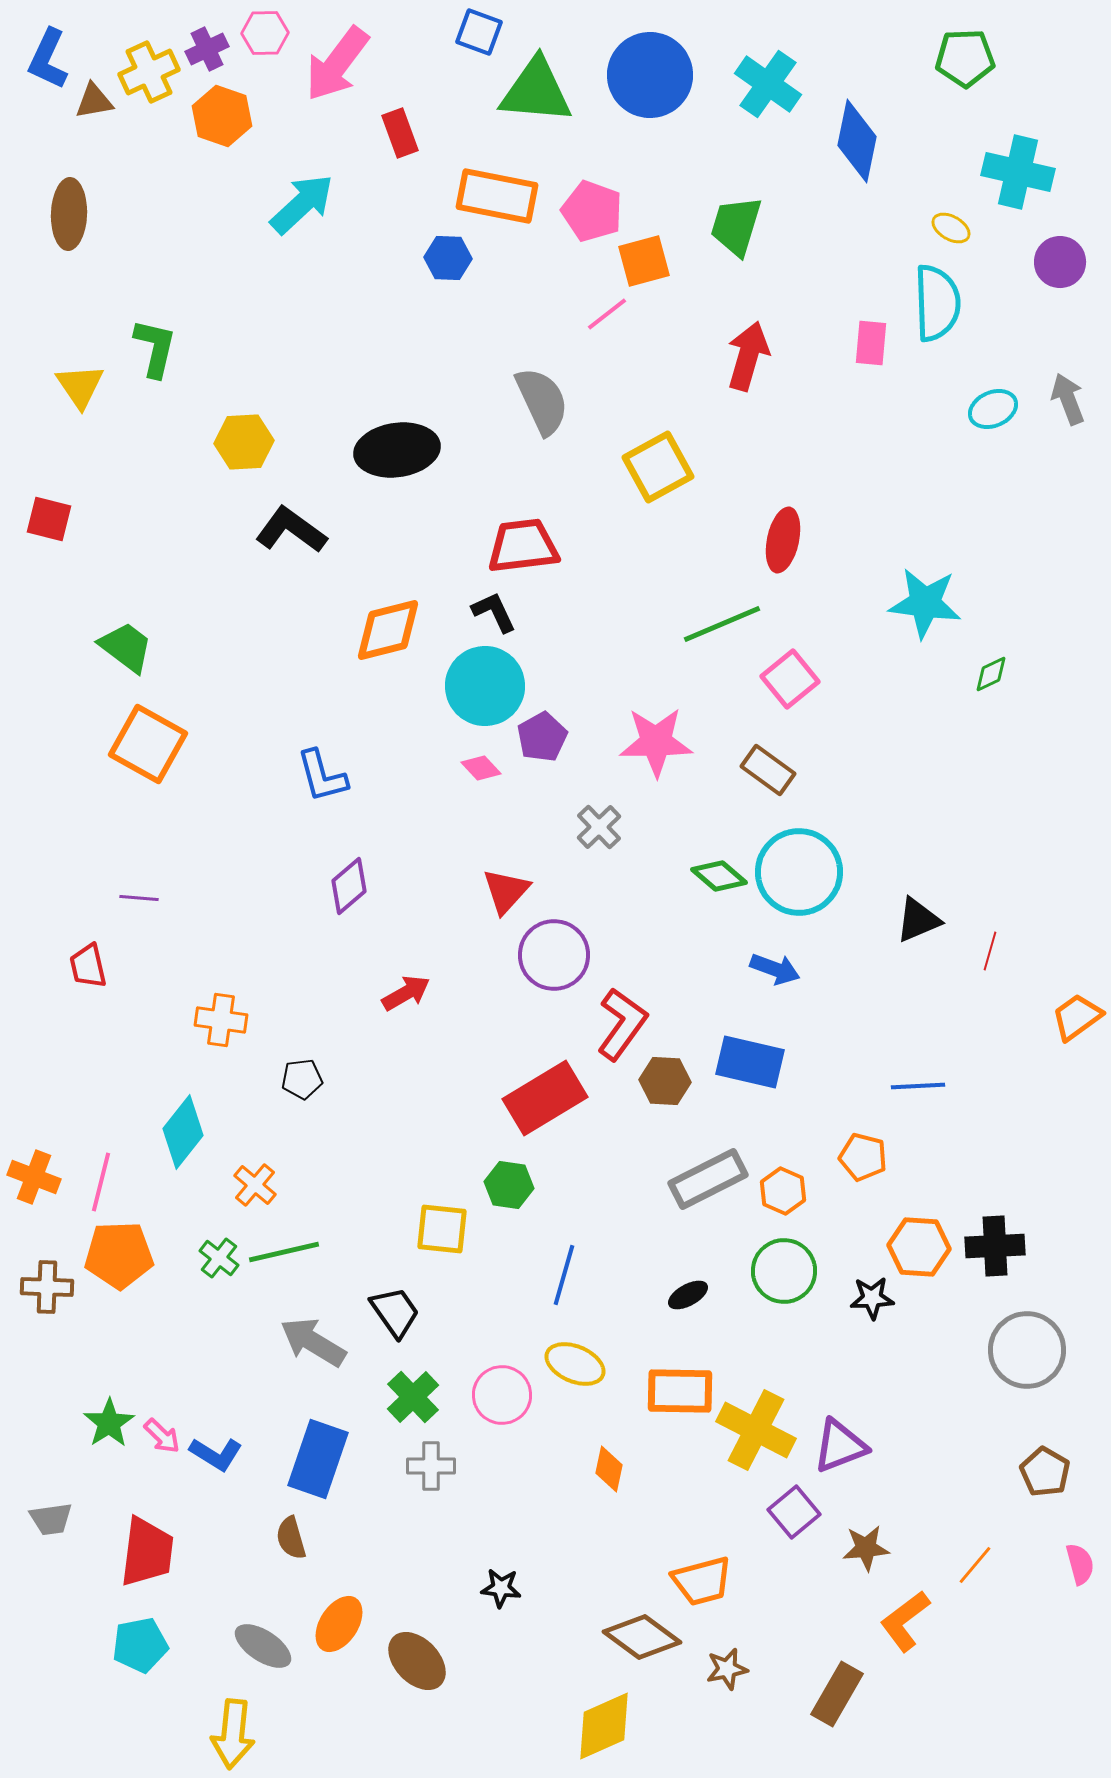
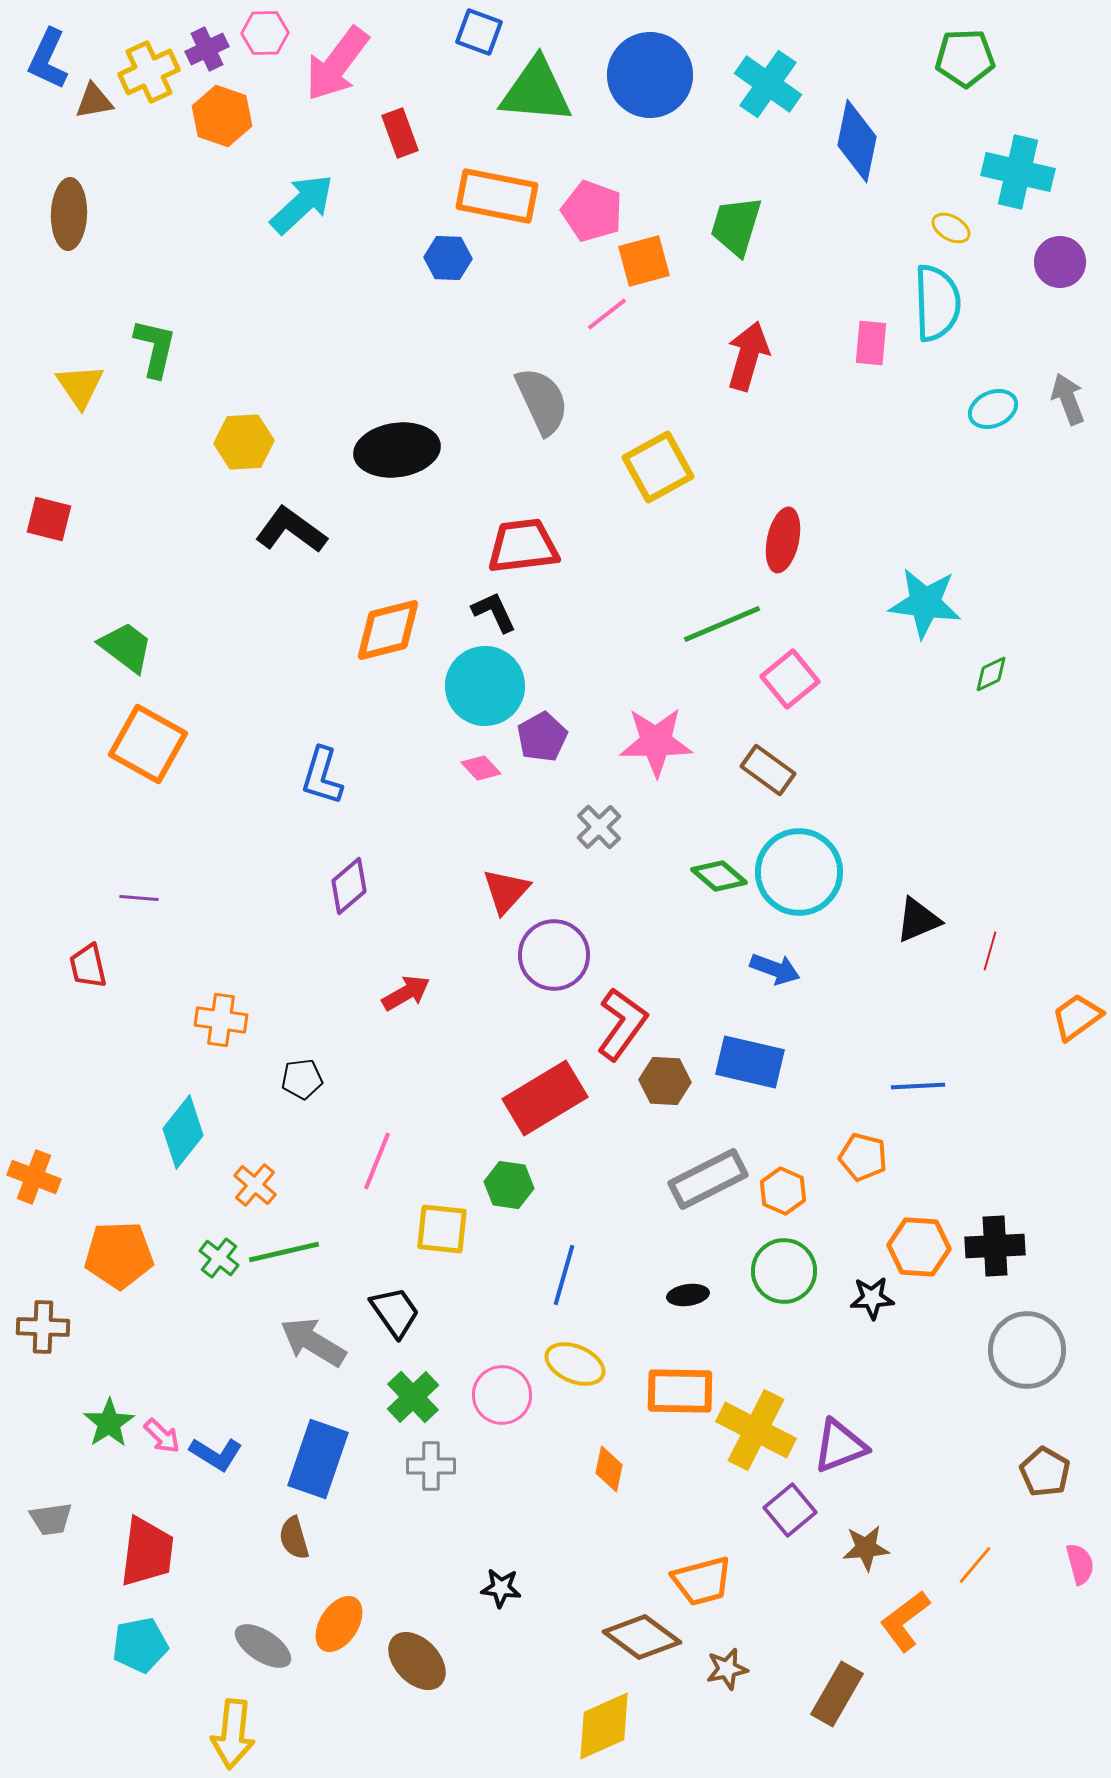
blue L-shape at (322, 776): rotated 32 degrees clockwise
pink line at (101, 1182): moved 276 px right, 21 px up; rotated 8 degrees clockwise
brown cross at (47, 1287): moved 4 px left, 40 px down
black ellipse at (688, 1295): rotated 21 degrees clockwise
purple square at (794, 1512): moved 4 px left, 2 px up
brown semicircle at (291, 1538): moved 3 px right
